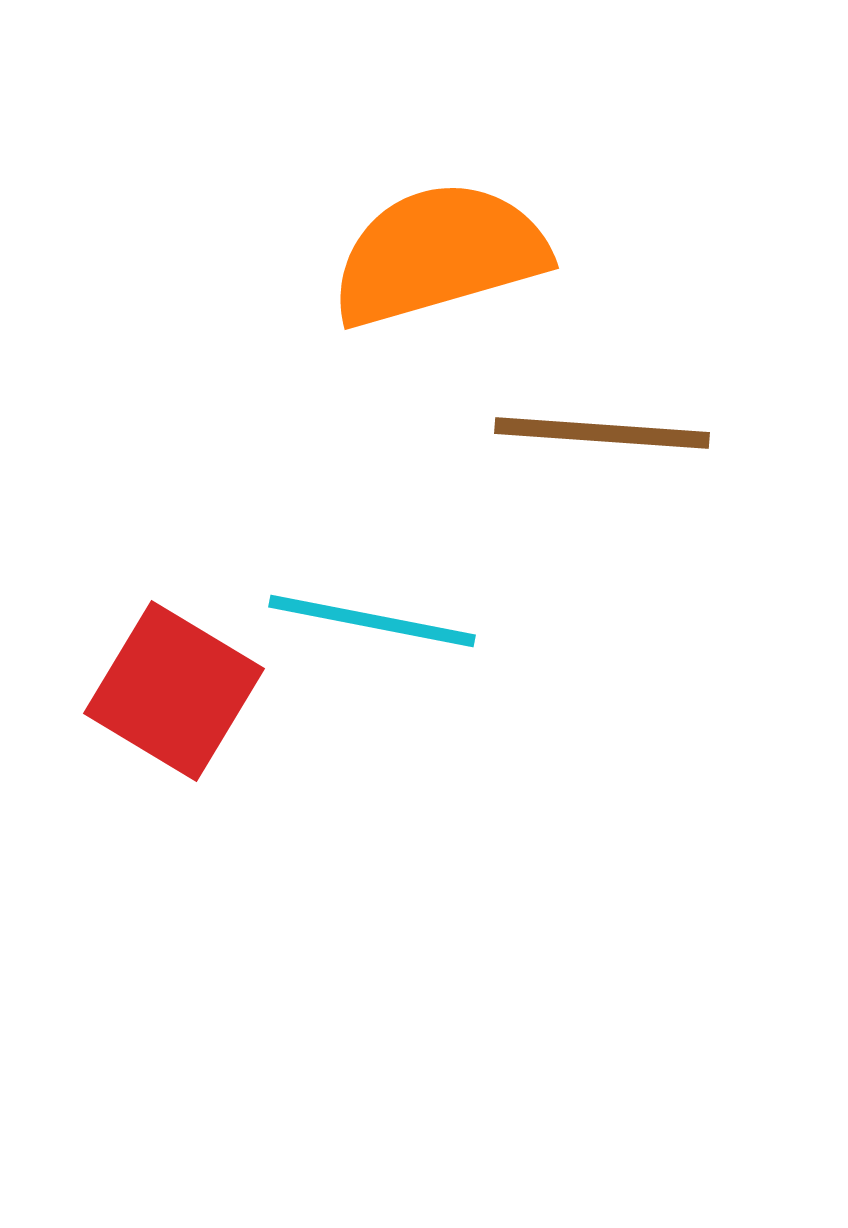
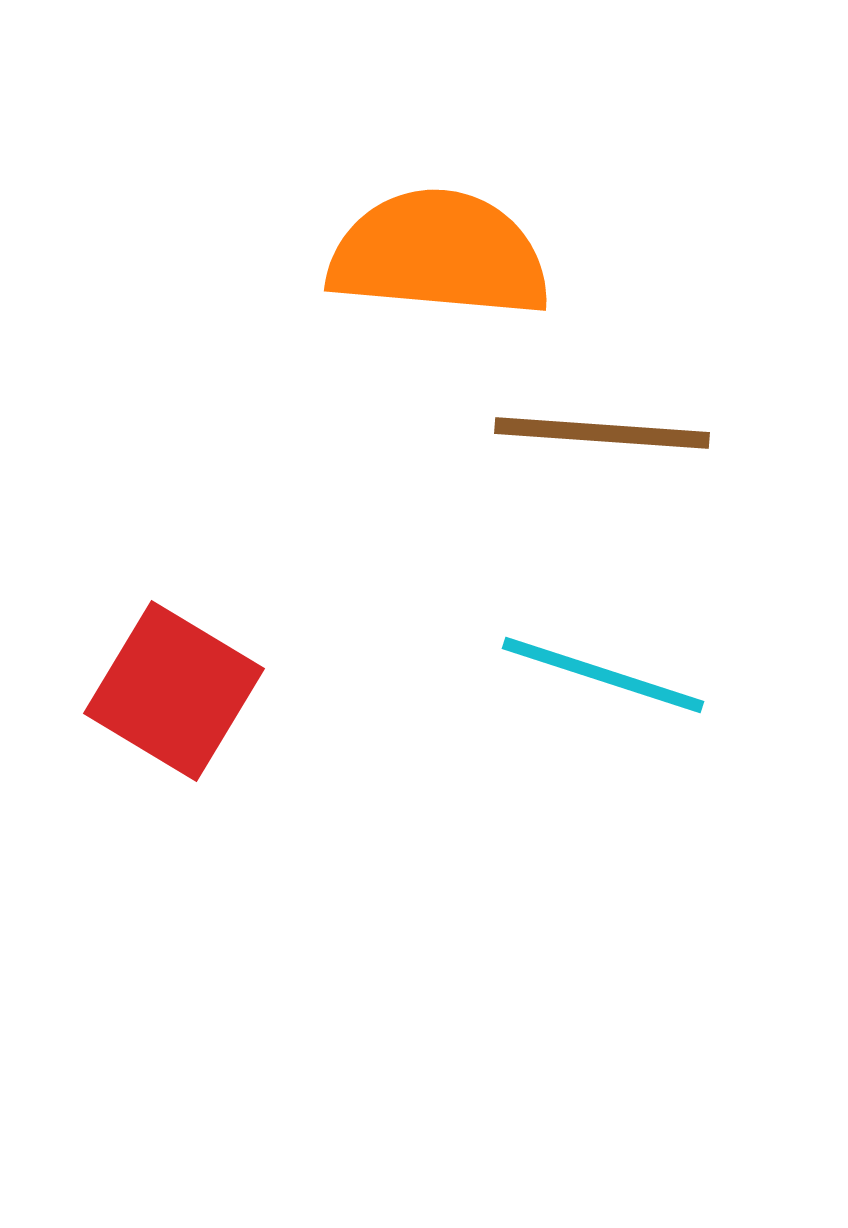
orange semicircle: rotated 21 degrees clockwise
cyan line: moved 231 px right, 54 px down; rotated 7 degrees clockwise
